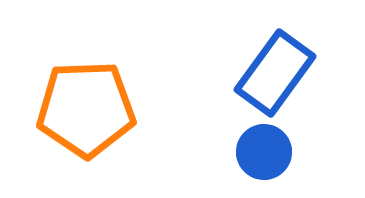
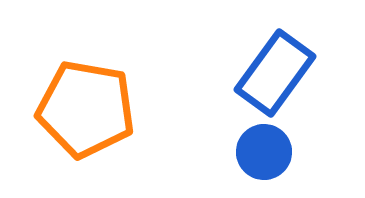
orange pentagon: rotated 12 degrees clockwise
